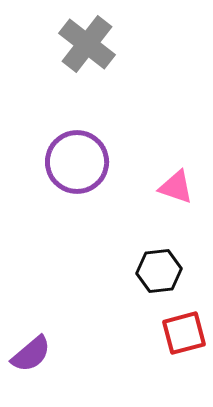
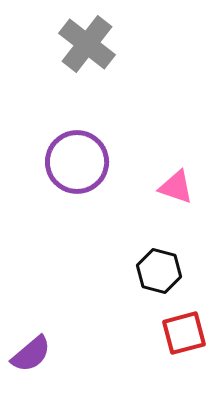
black hexagon: rotated 21 degrees clockwise
